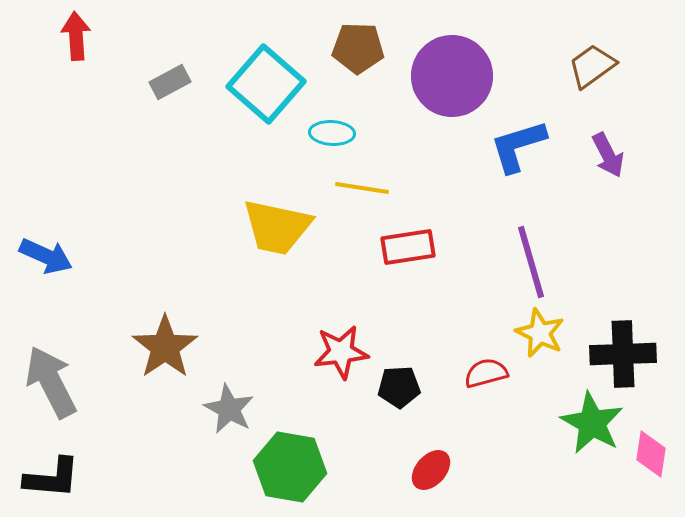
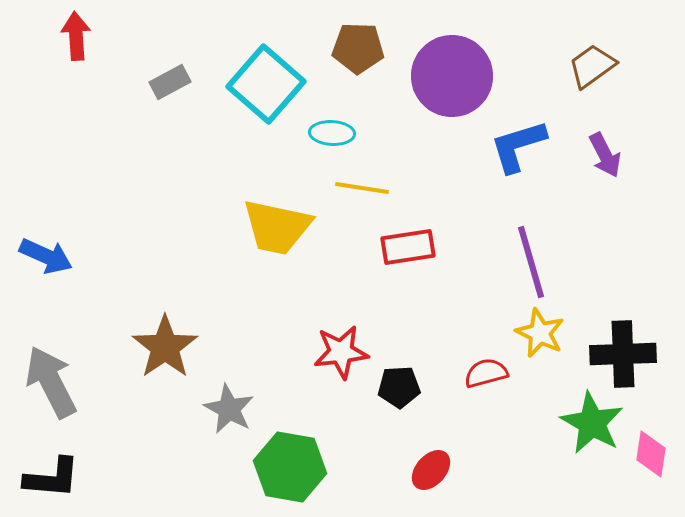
purple arrow: moved 3 px left
